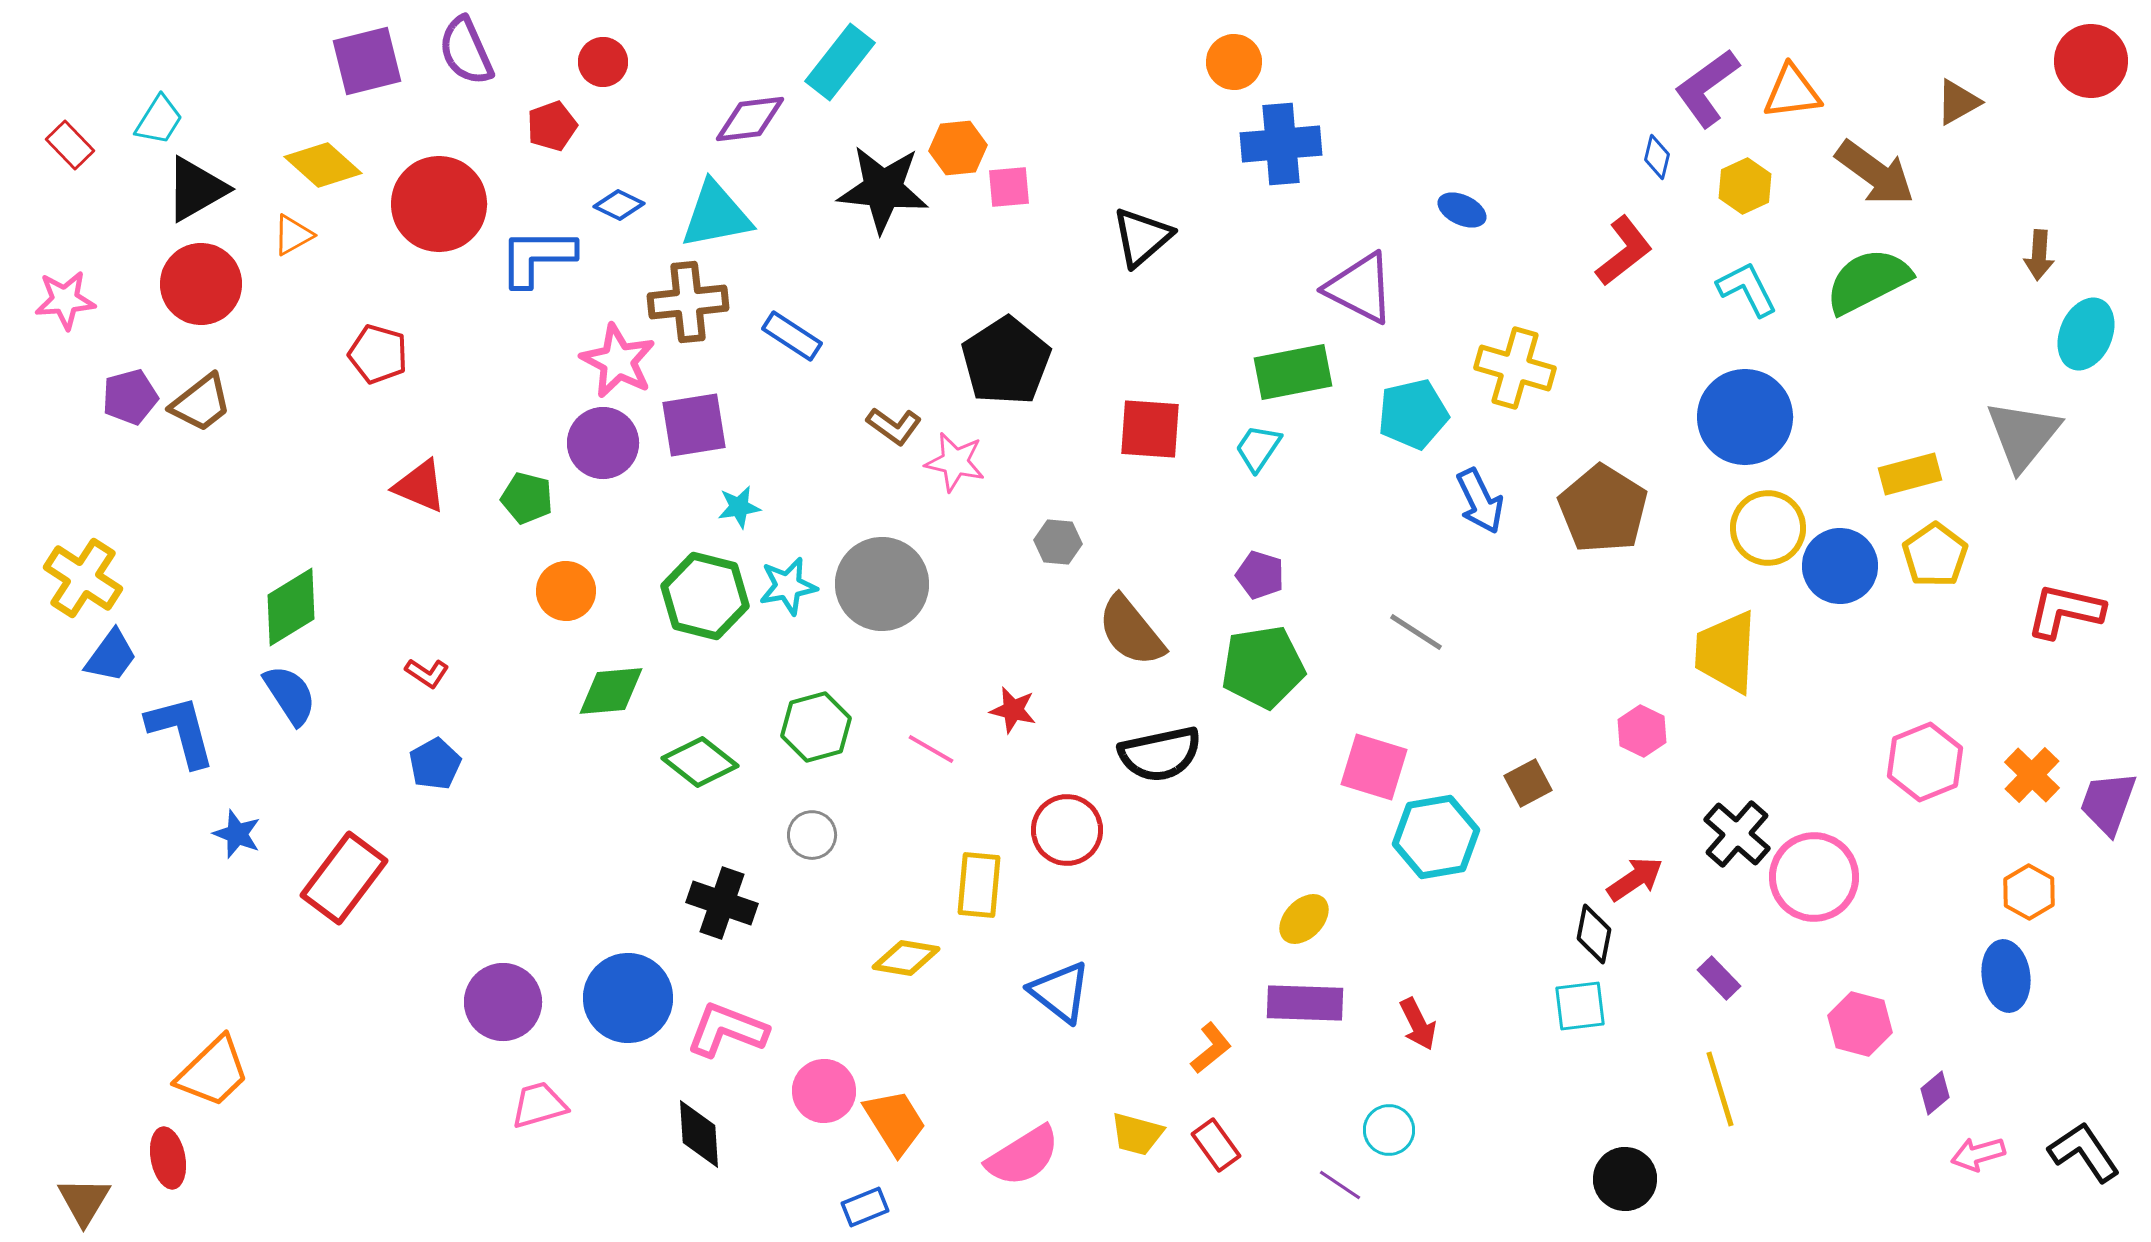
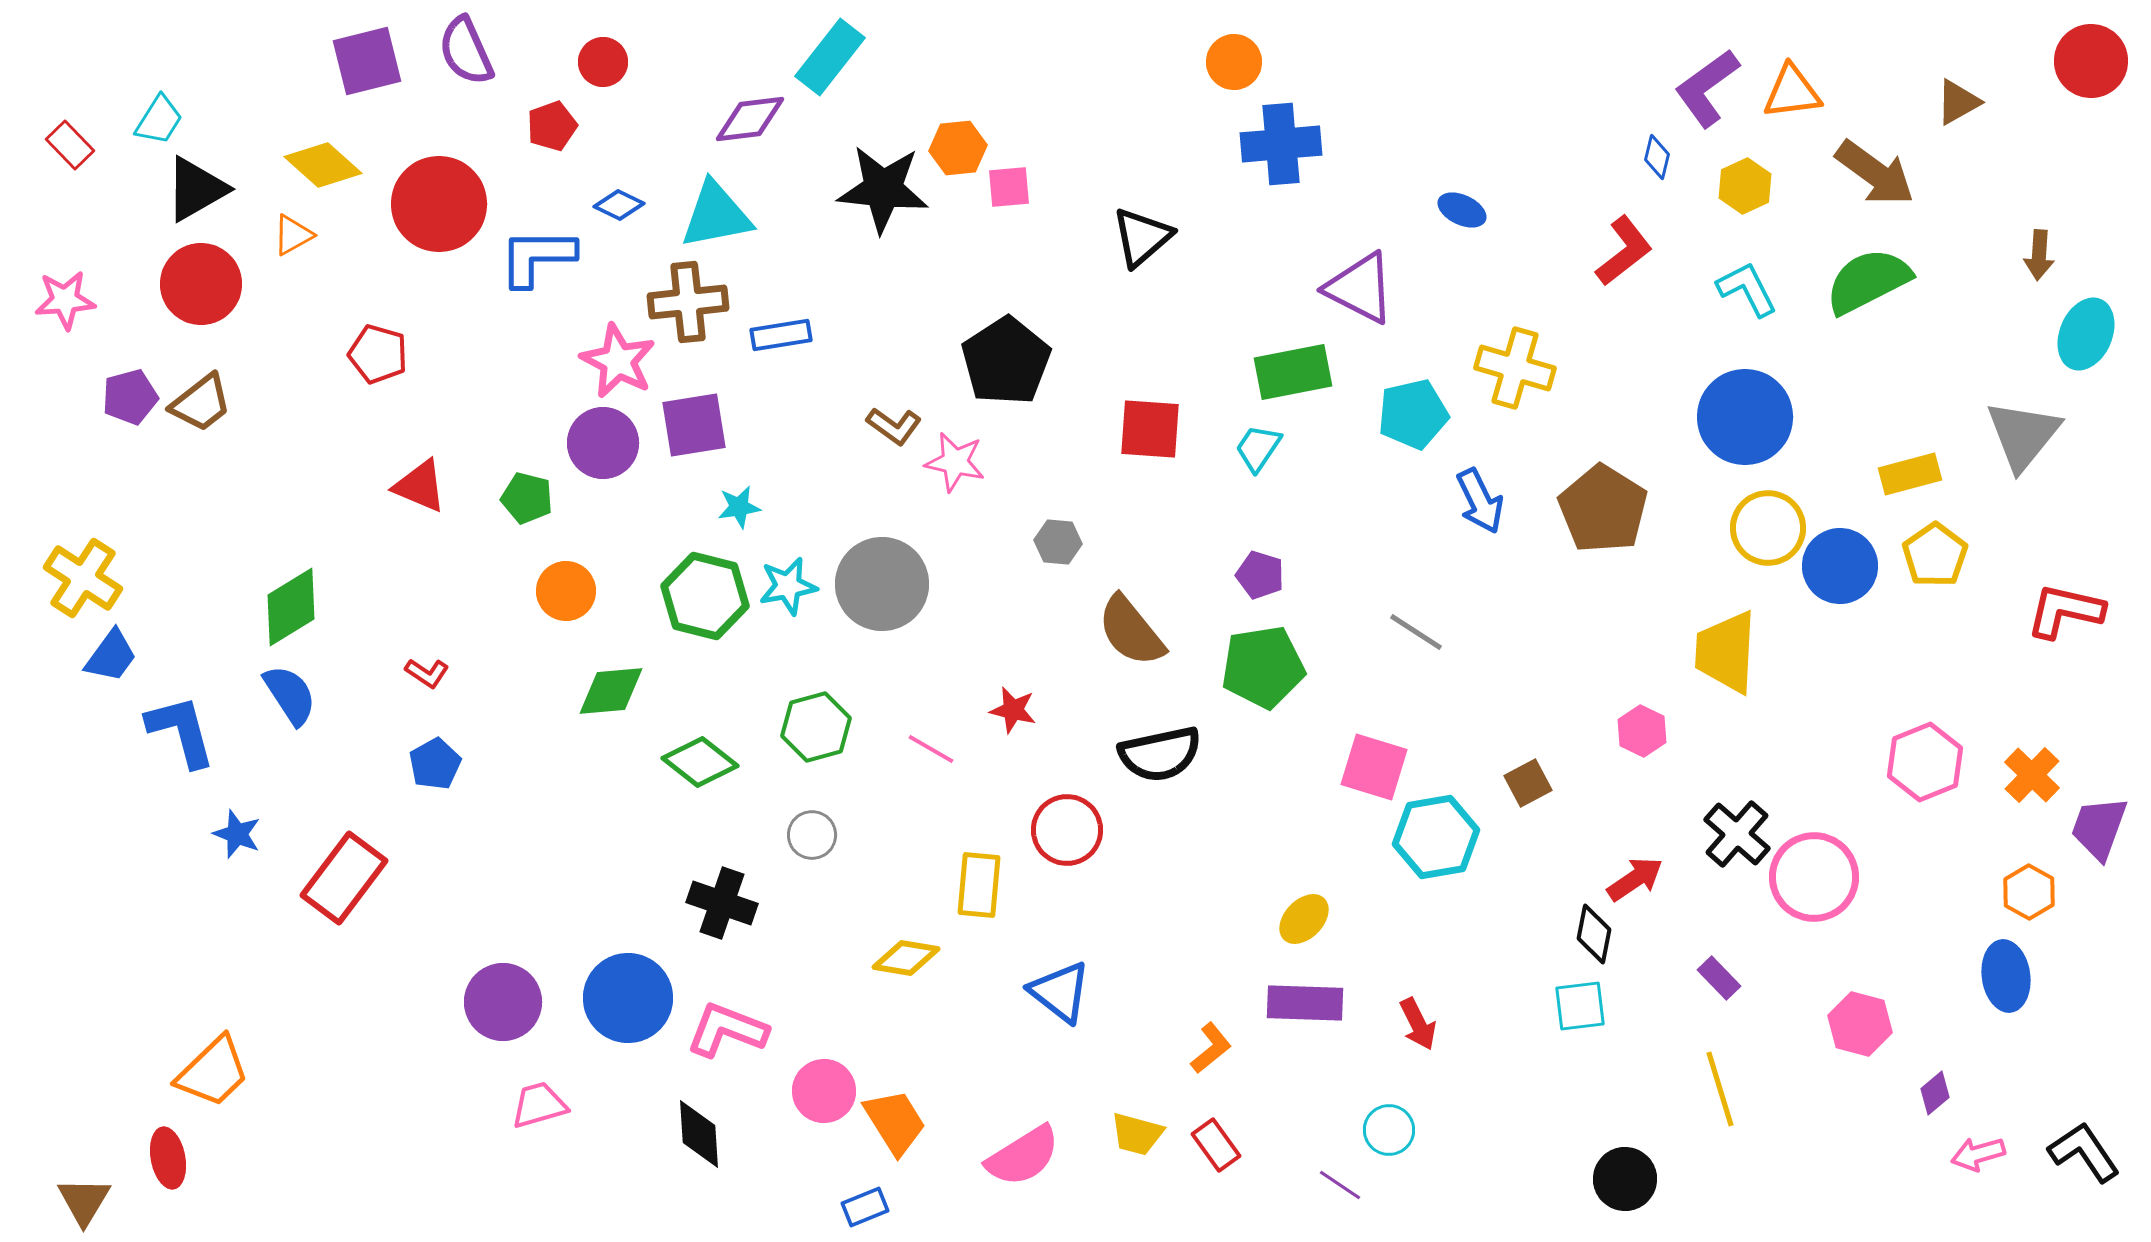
cyan rectangle at (840, 62): moved 10 px left, 5 px up
blue rectangle at (792, 336): moved 11 px left, 1 px up; rotated 42 degrees counterclockwise
purple trapezoid at (2108, 803): moved 9 px left, 25 px down
